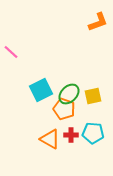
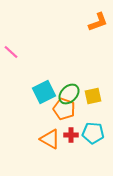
cyan square: moved 3 px right, 2 px down
